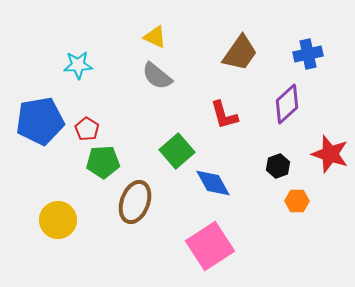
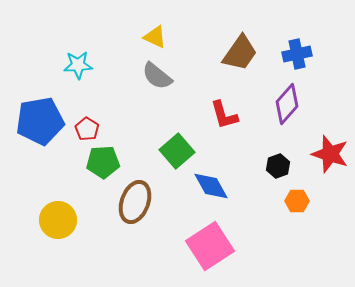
blue cross: moved 11 px left
purple diamond: rotated 6 degrees counterclockwise
blue diamond: moved 2 px left, 3 px down
